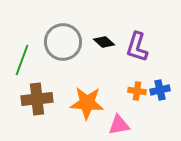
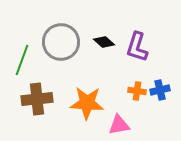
gray circle: moved 2 px left
